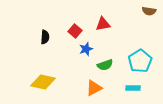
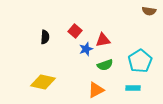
red triangle: moved 16 px down
orange triangle: moved 2 px right, 2 px down
